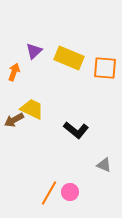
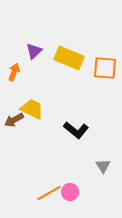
gray triangle: moved 1 px left, 1 px down; rotated 35 degrees clockwise
orange line: rotated 30 degrees clockwise
